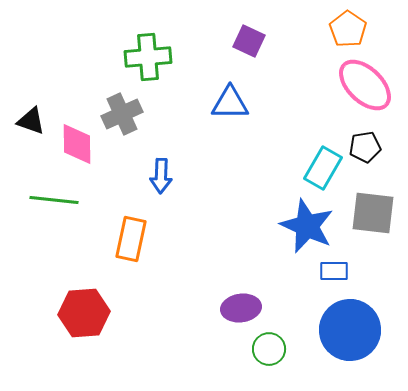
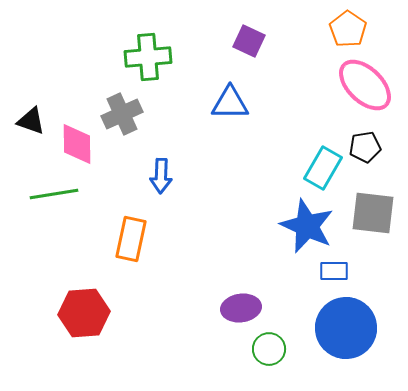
green line: moved 6 px up; rotated 15 degrees counterclockwise
blue circle: moved 4 px left, 2 px up
